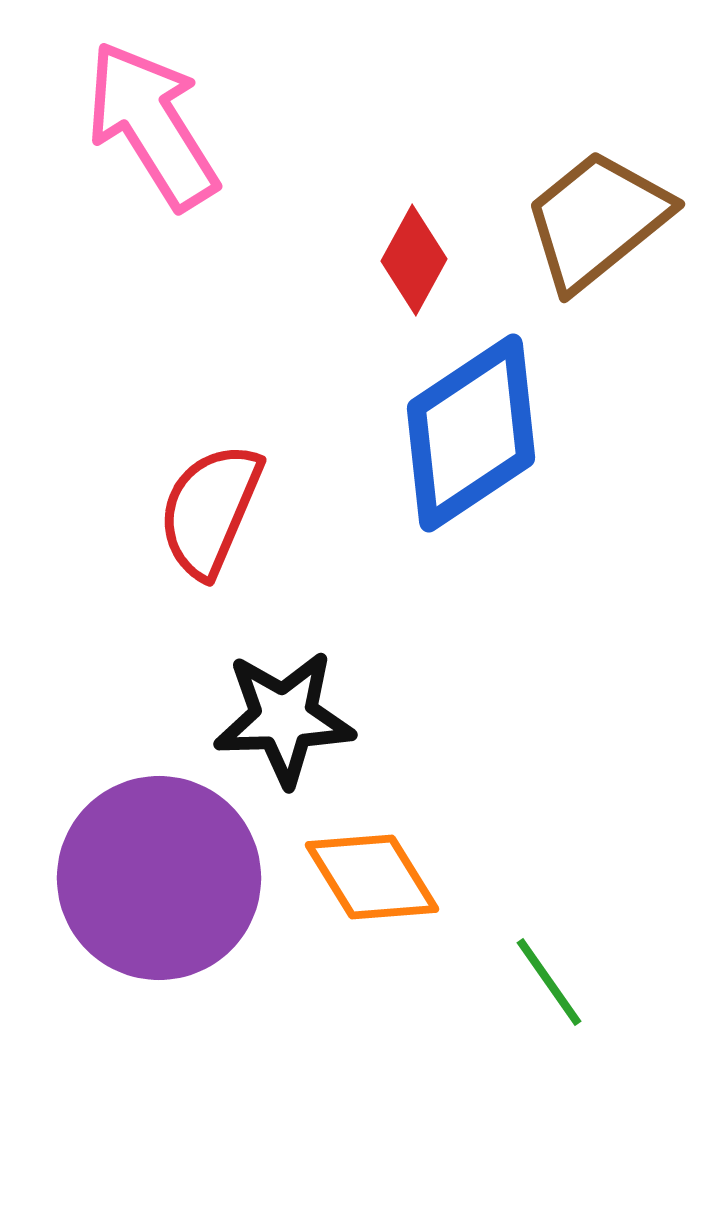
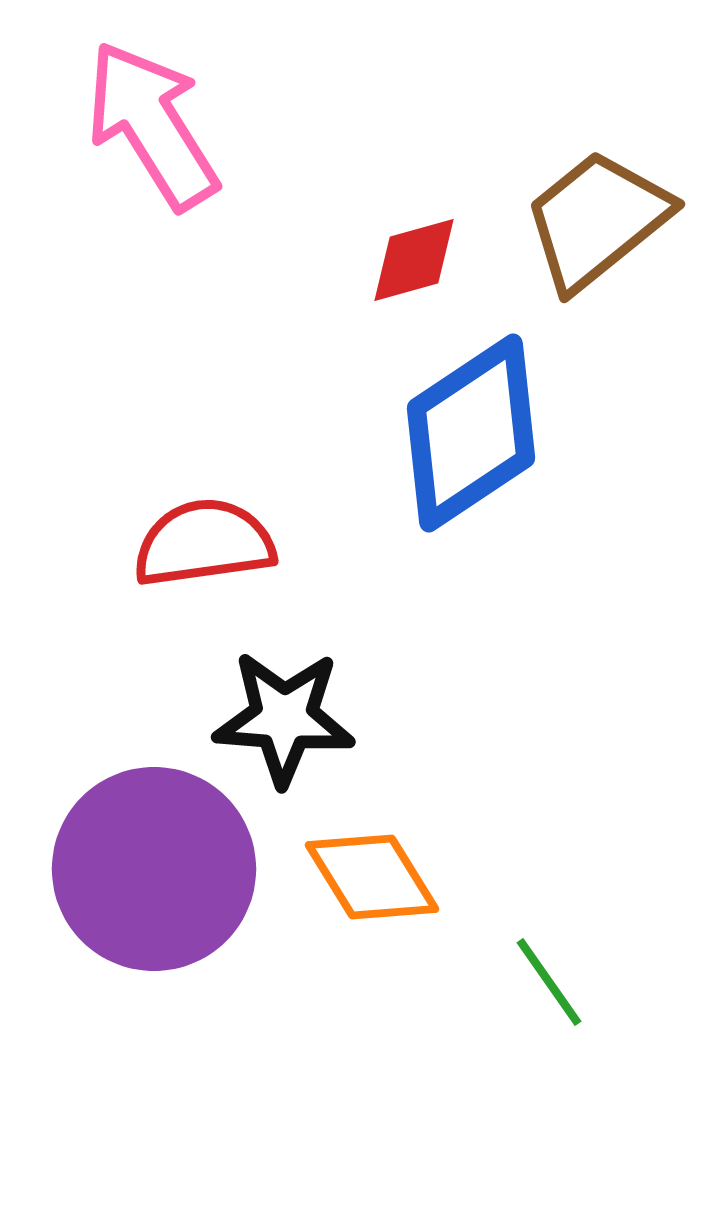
red diamond: rotated 46 degrees clockwise
red semicircle: moved 6 px left, 33 px down; rotated 59 degrees clockwise
black star: rotated 6 degrees clockwise
purple circle: moved 5 px left, 9 px up
